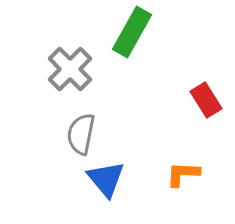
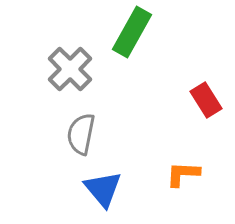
blue triangle: moved 3 px left, 10 px down
